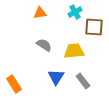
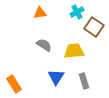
cyan cross: moved 2 px right
brown square: rotated 30 degrees clockwise
gray rectangle: moved 1 px right; rotated 21 degrees clockwise
